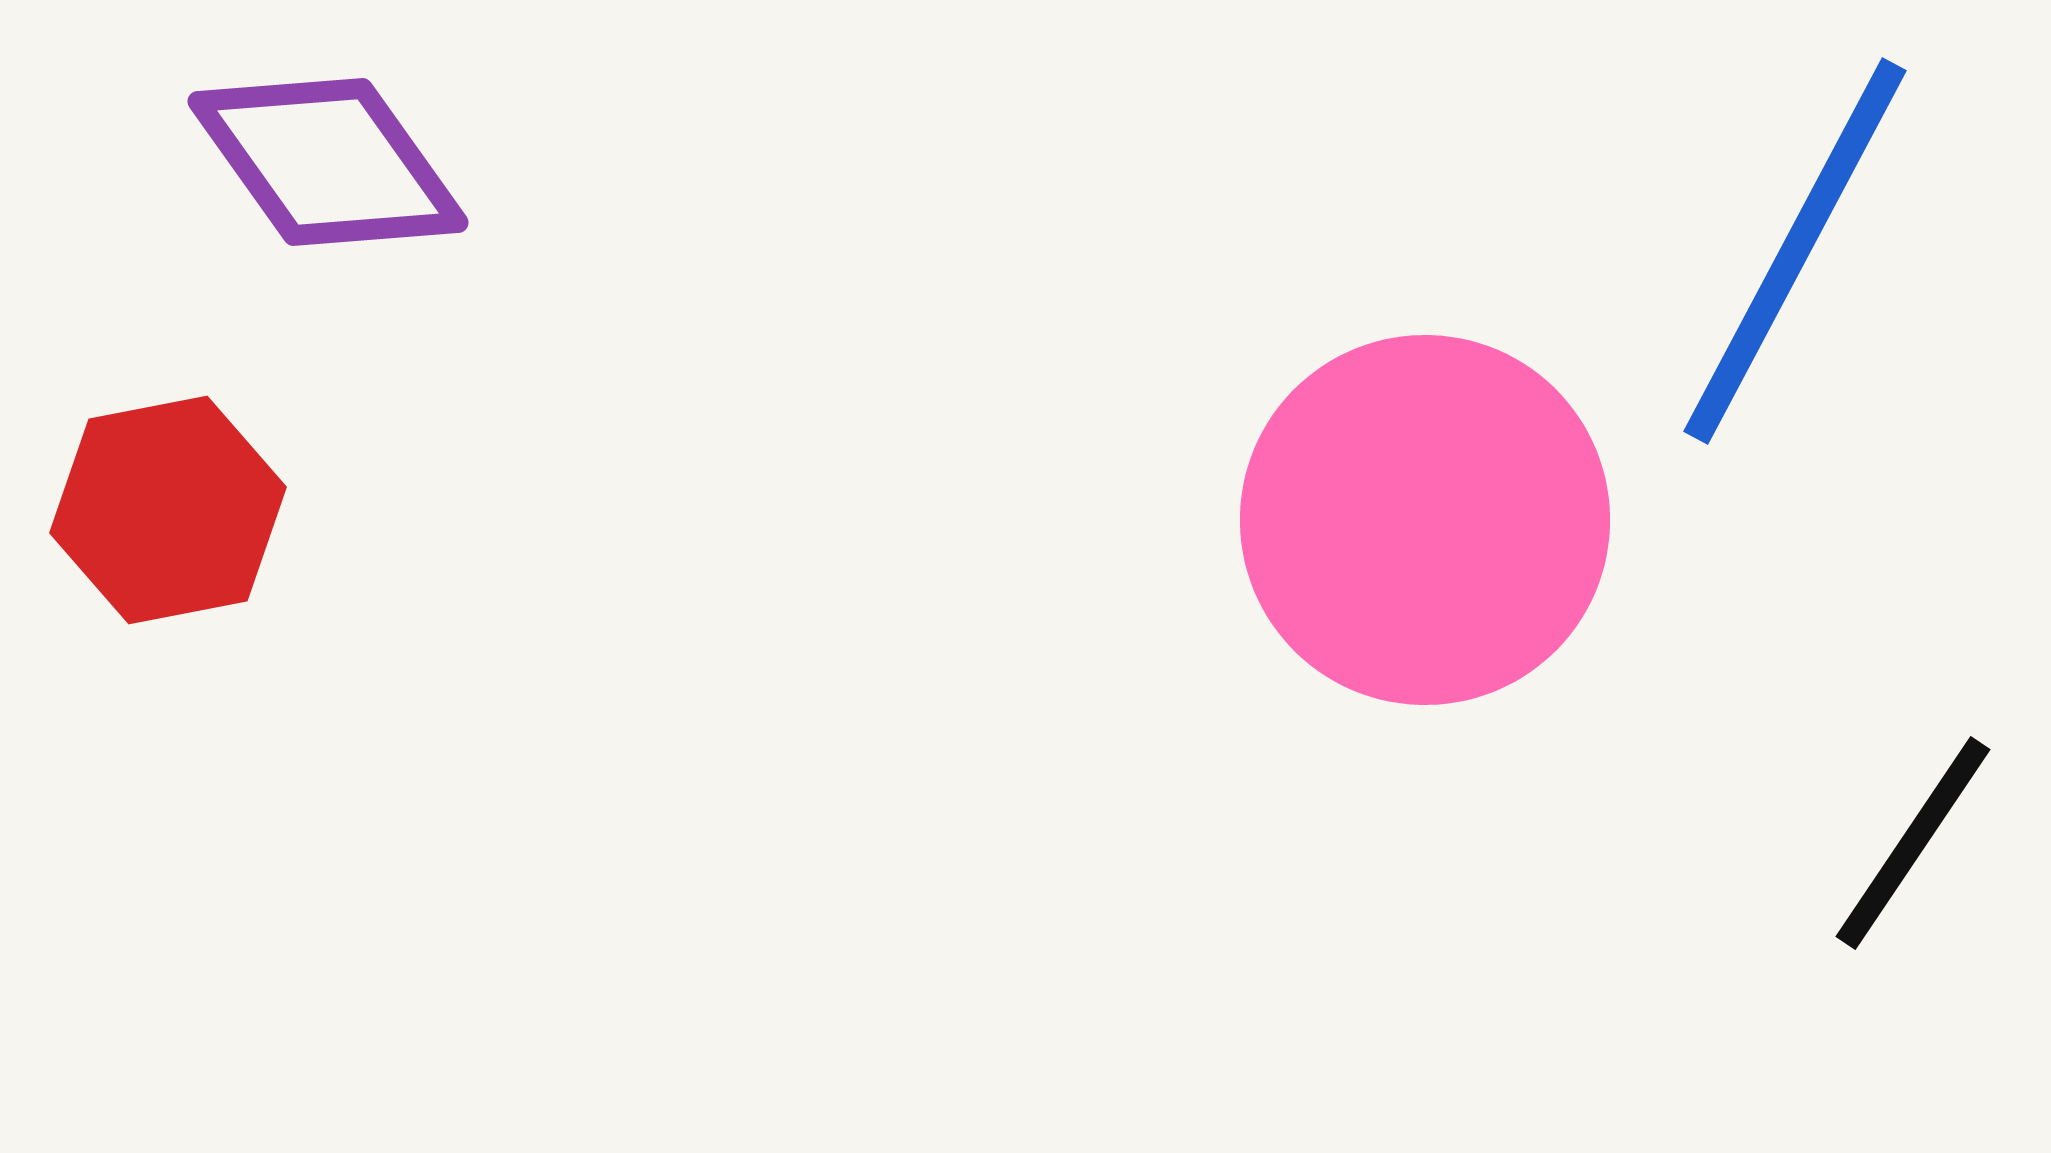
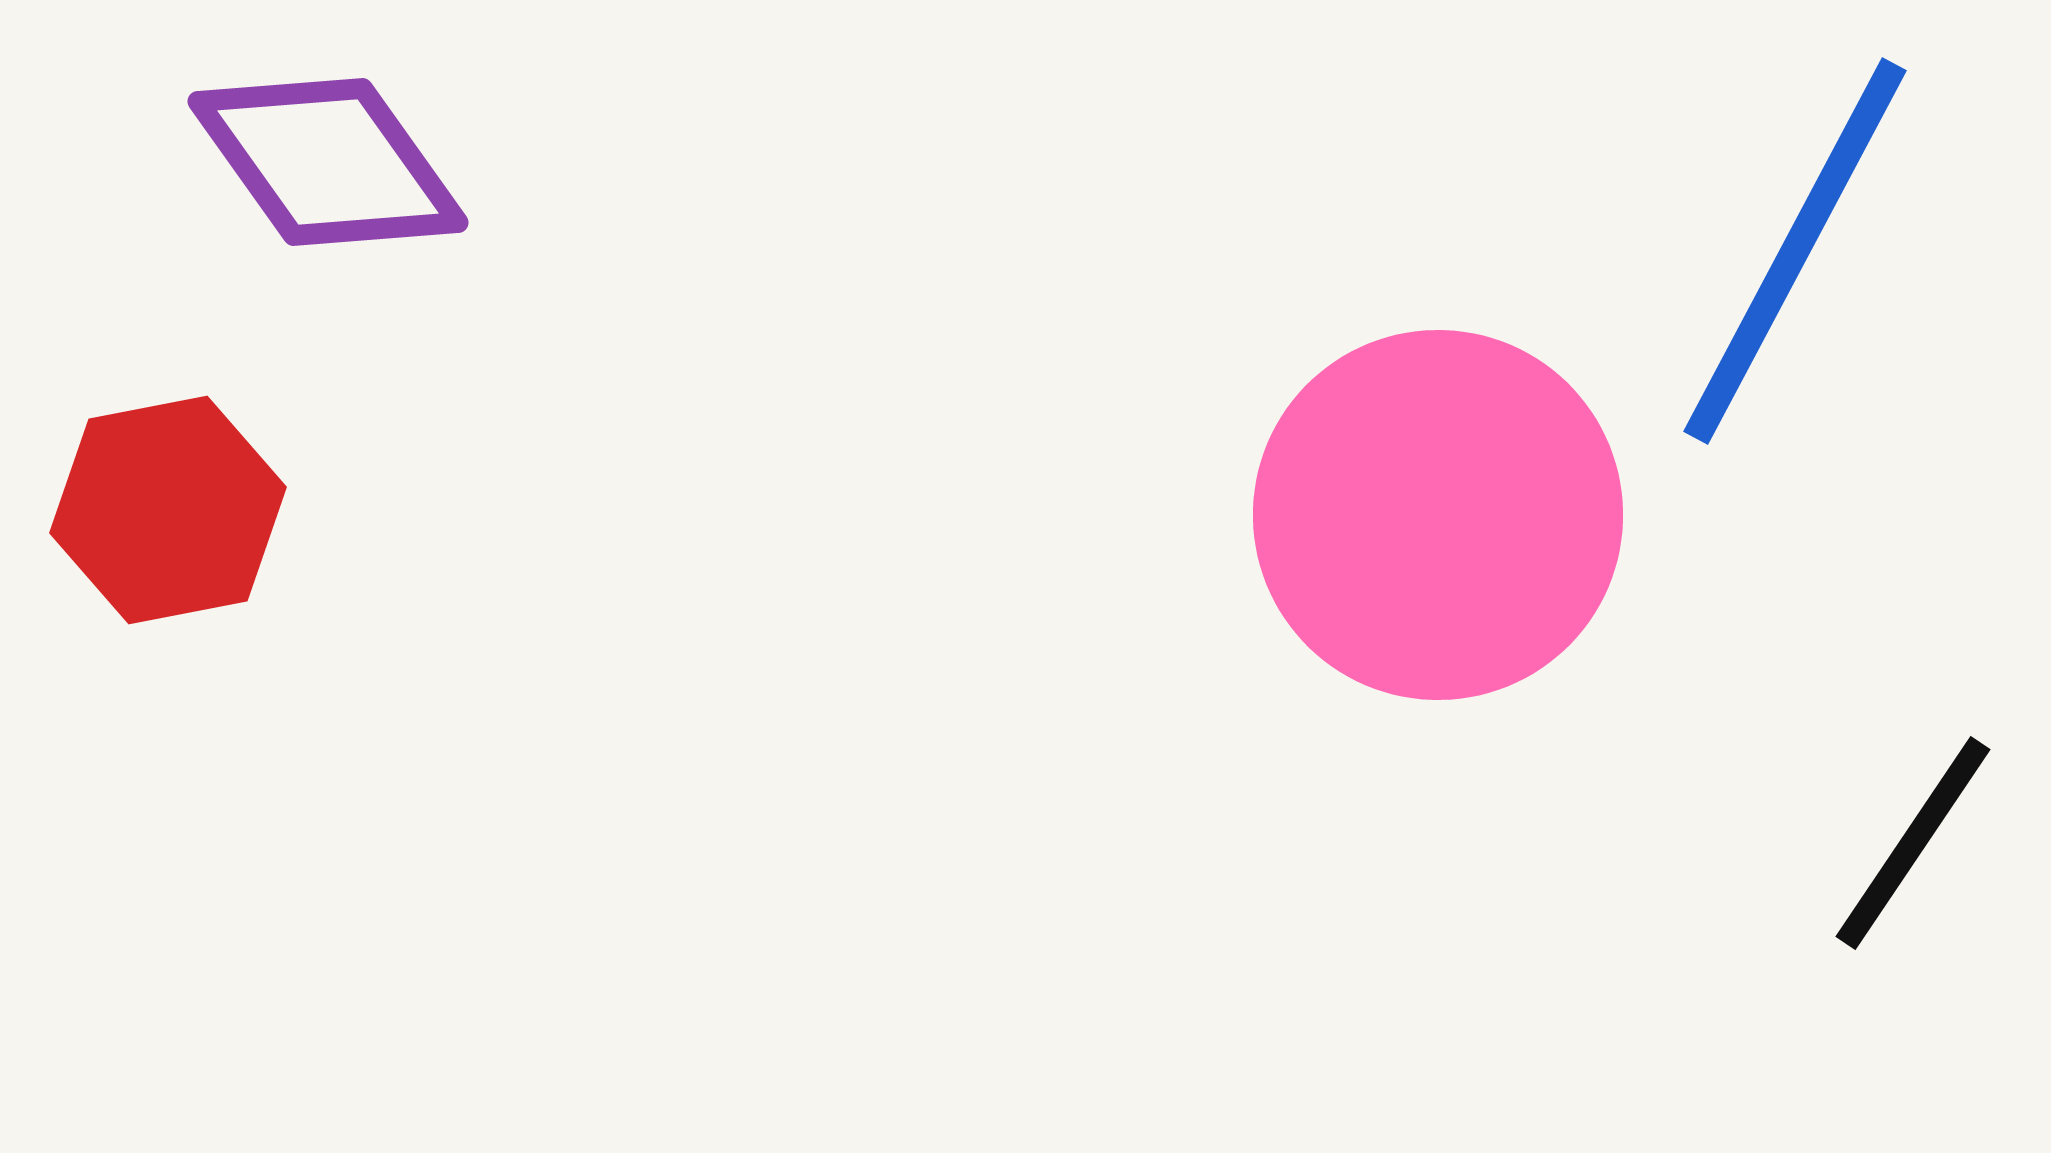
pink circle: moved 13 px right, 5 px up
